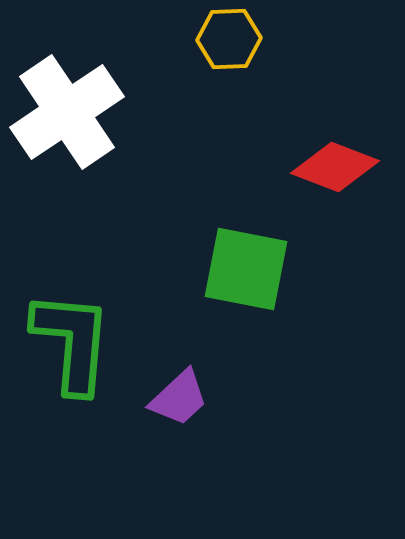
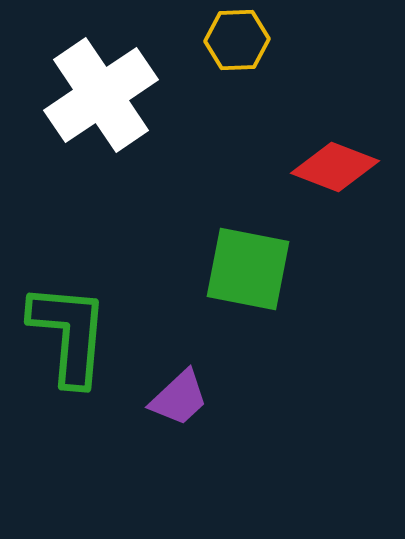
yellow hexagon: moved 8 px right, 1 px down
white cross: moved 34 px right, 17 px up
green square: moved 2 px right
green L-shape: moved 3 px left, 8 px up
